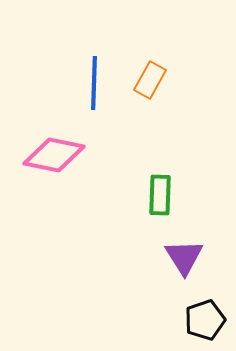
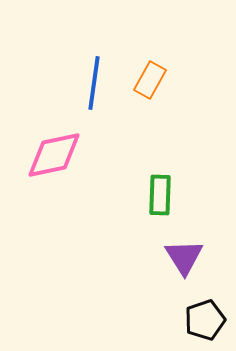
blue line: rotated 6 degrees clockwise
pink diamond: rotated 24 degrees counterclockwise
